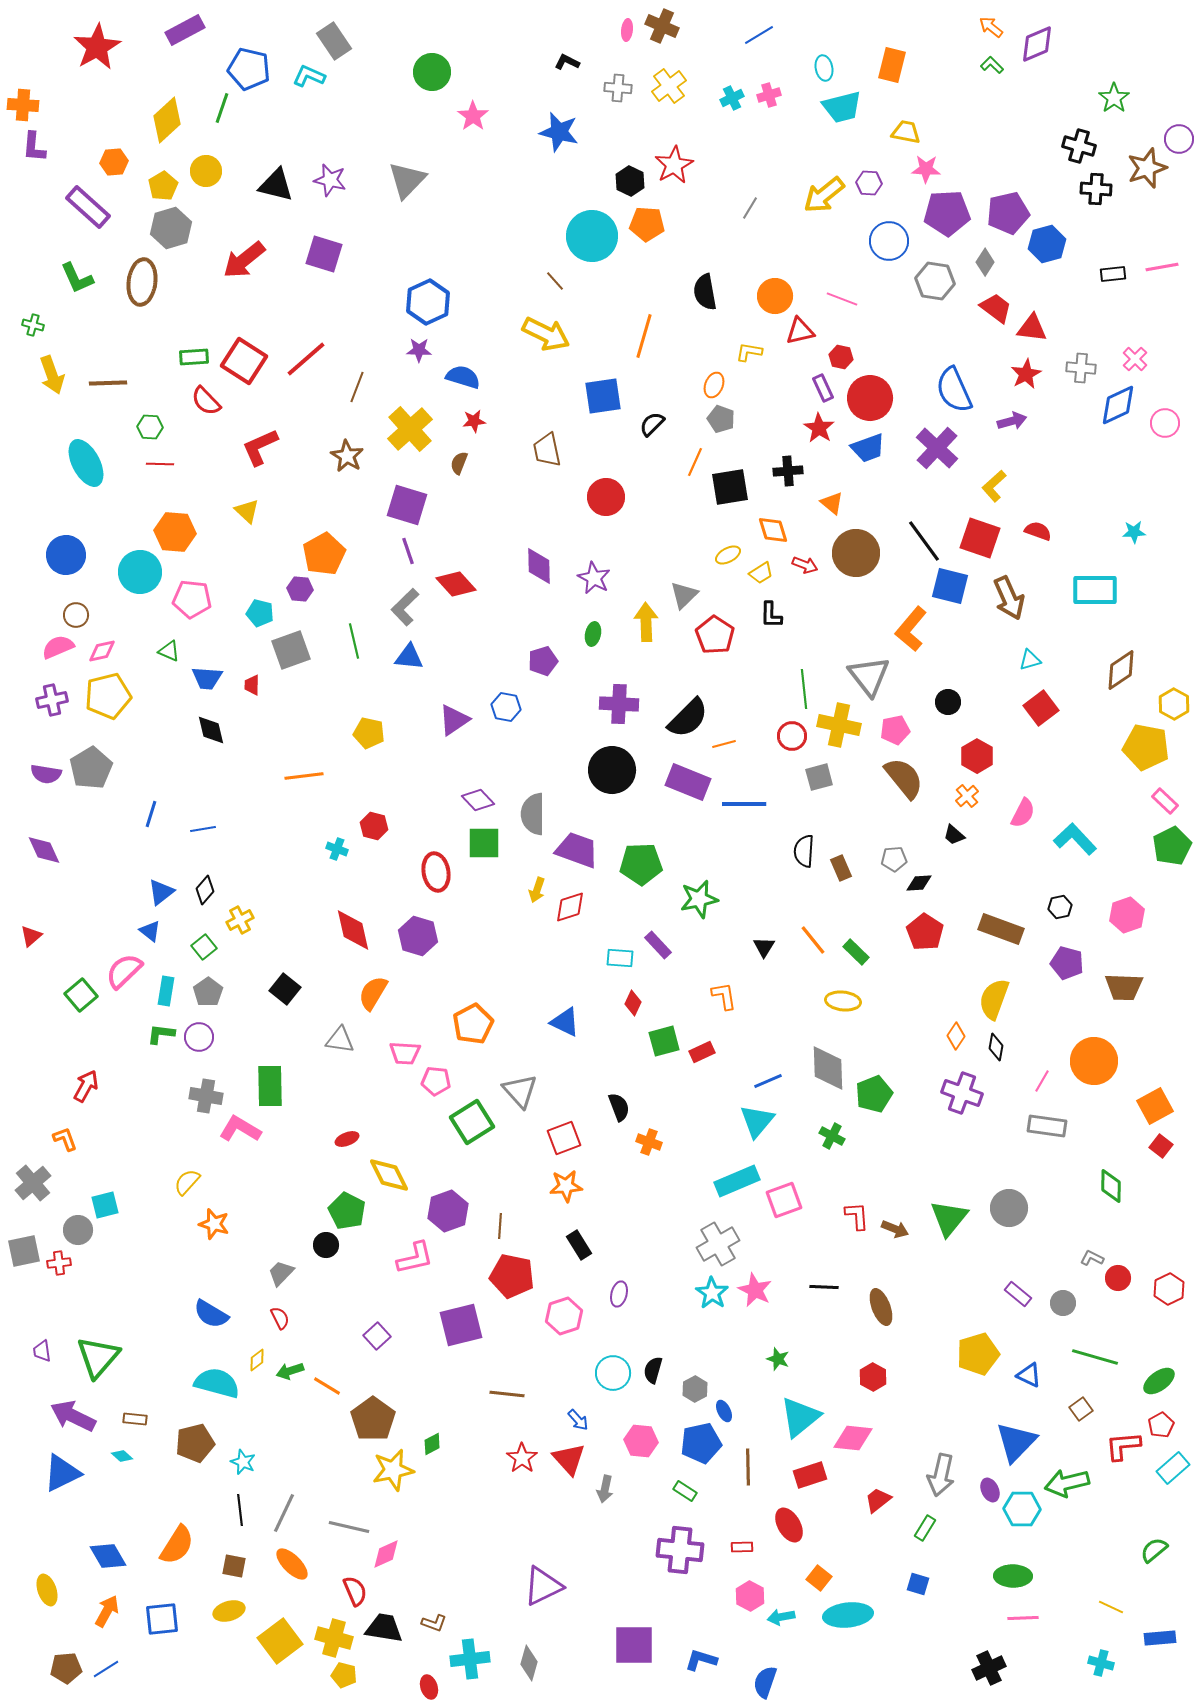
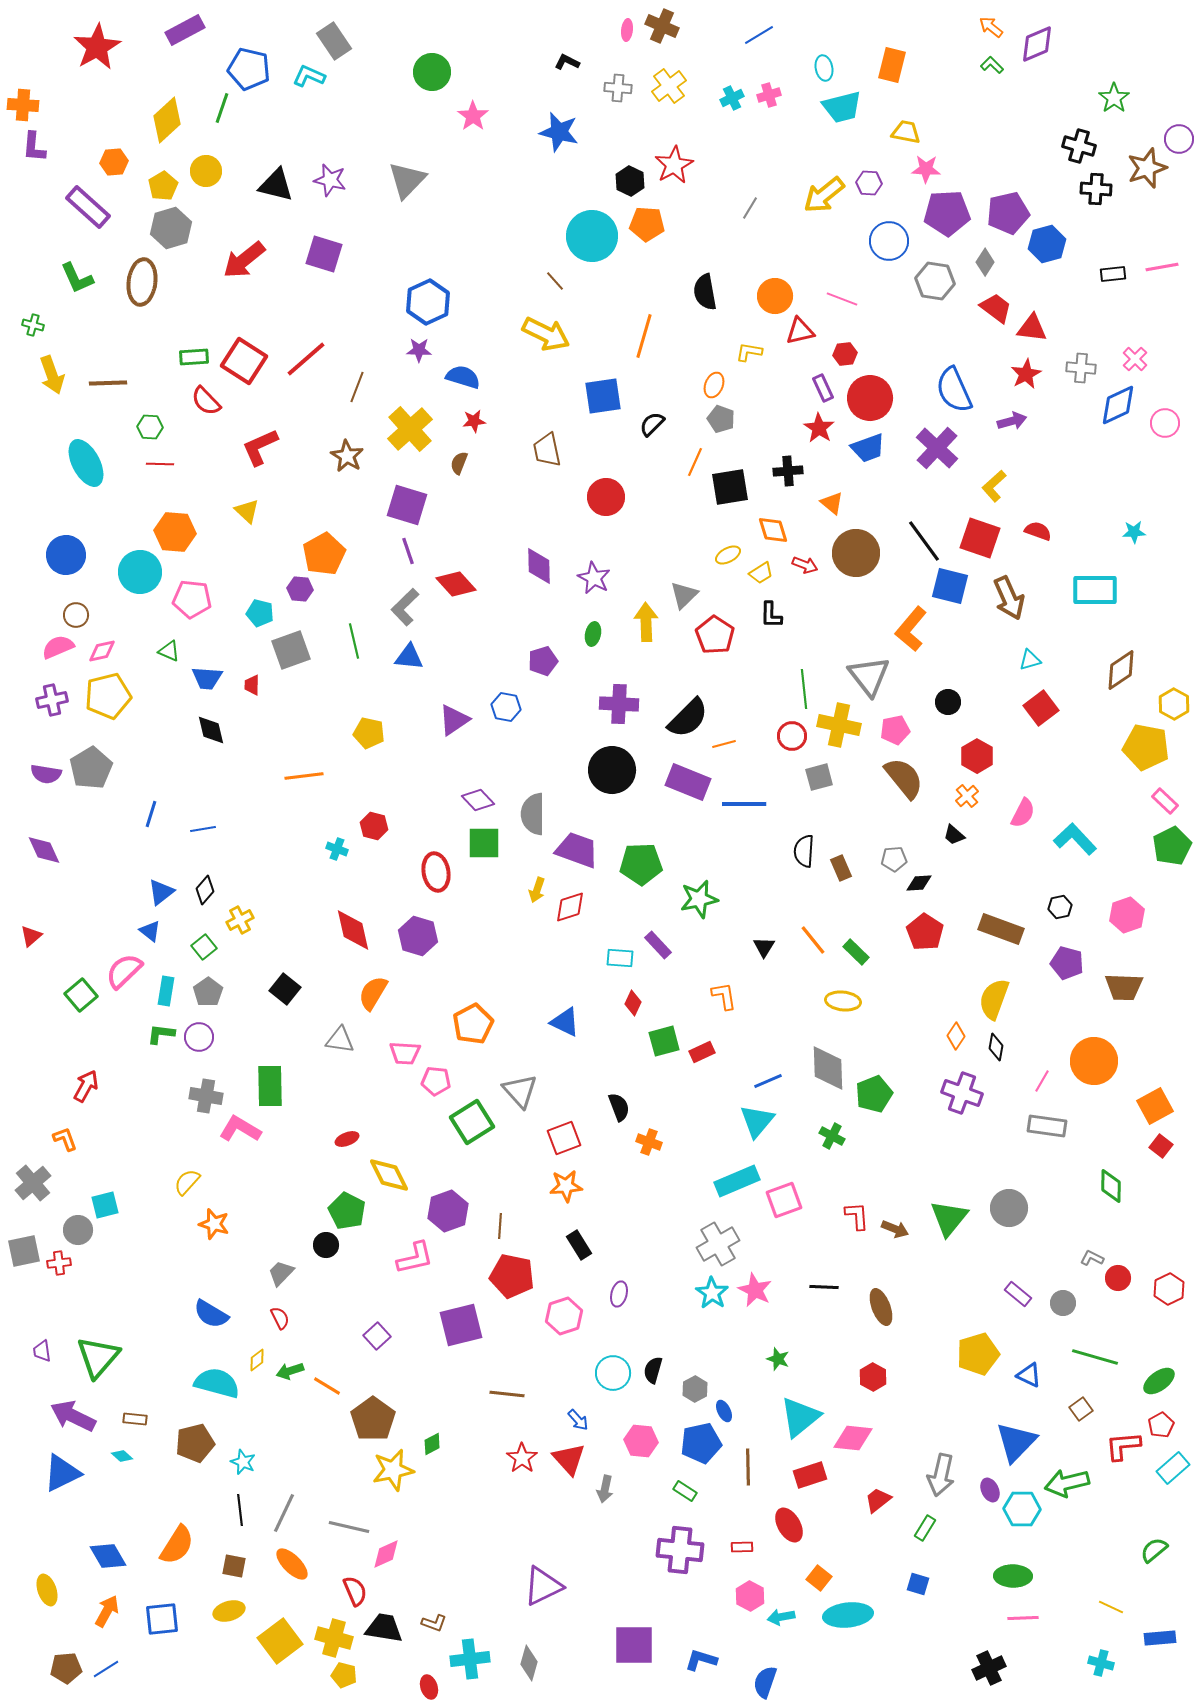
red hexagon at (841, 357): moved 4 px right, 3 px up; rotated 20 degrees counterclockwise
